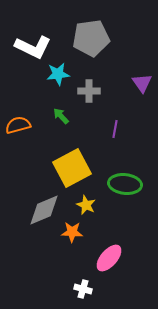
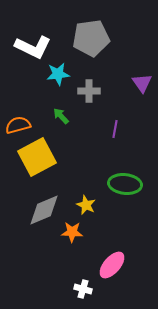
yellow square: moved 35 px left, 11 px up
pink ellipse: moved 3 px right, 7 px down
